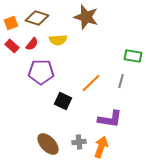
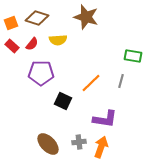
purple pentagon: moved 1 px down
purple L-shape: moved 5 px left
